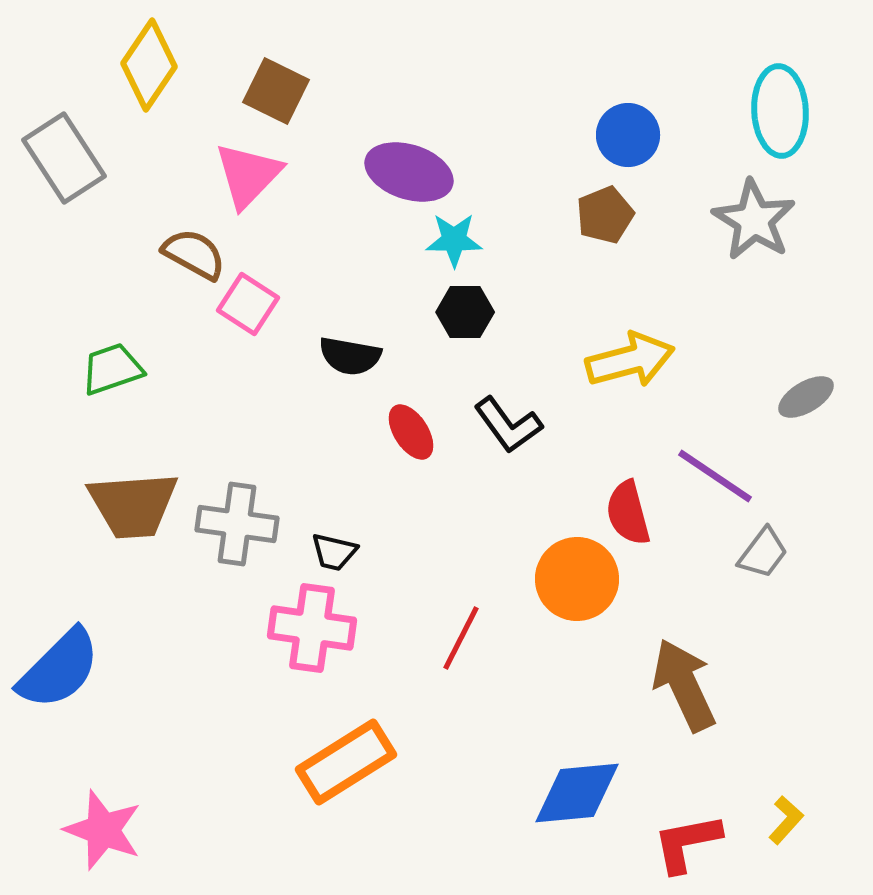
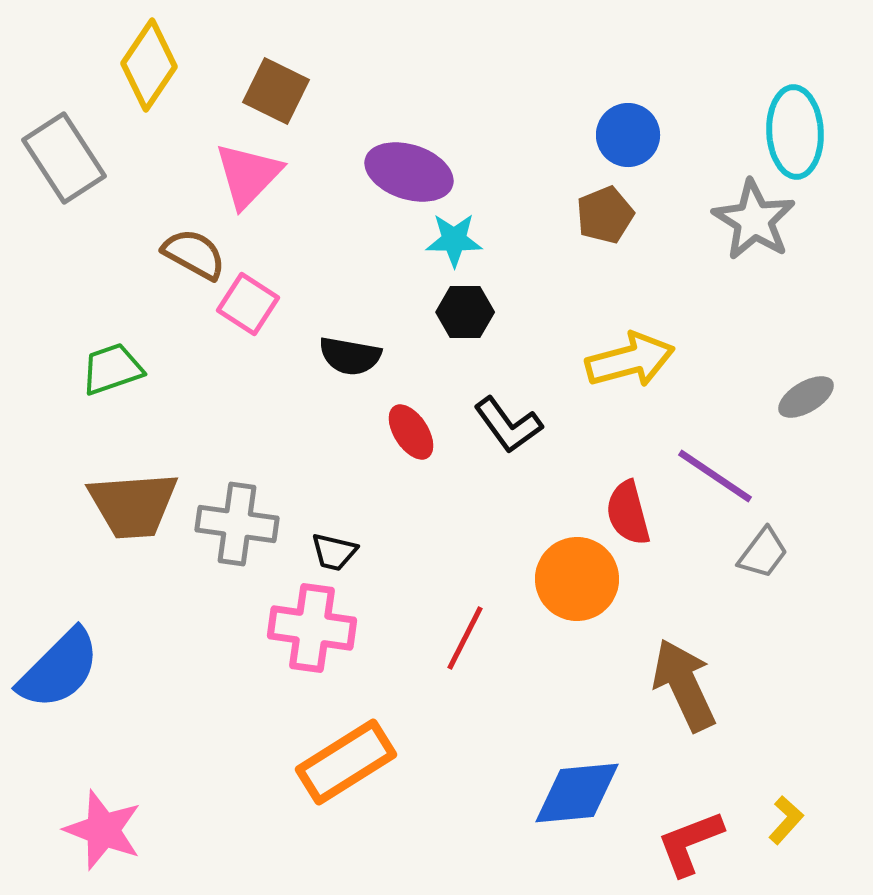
cyan ellipse: moved 15 px right, 21 px down
red line: moved 4 px right
red L-shape: moved 3 px right; rotated 10 degrees counterclockwise
